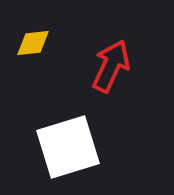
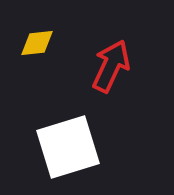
yellow diamond: moved 4 px right
